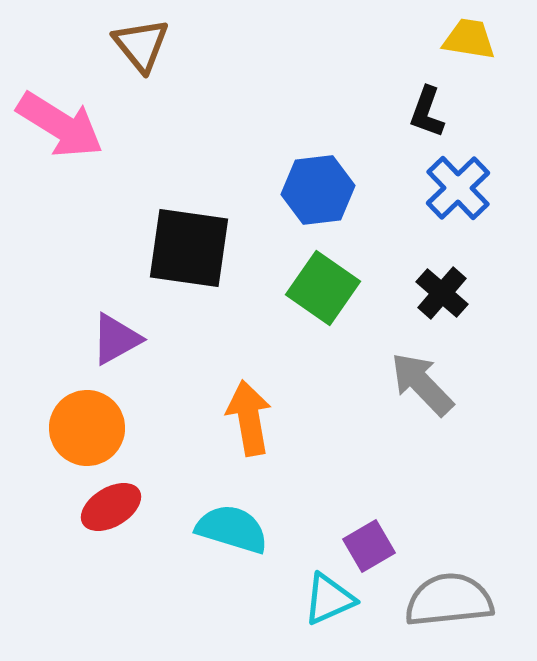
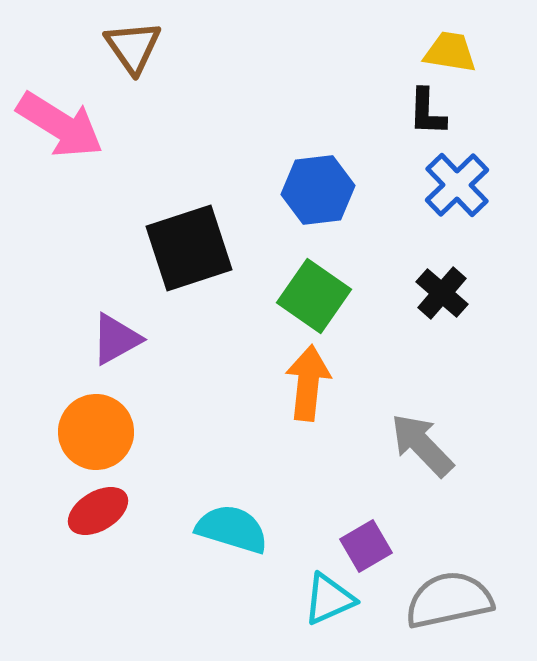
yellow trapezoid: moved 19 px left, 13 px down
brown triangle: moved 8 px left, 2 px down; rotated 4 degrees clockwise
black L-shape: rotated 18 degrees counterclockwise
blue cross: moved 1 px left, 3 px up
black square: rotated 26 degrees counterclockwise
green square: moved 9 px left, 8 px down
gray arrow: moved 61 px down
orange arrow: moved 59 px right, 35 px up; rotated 16 degrees clockwise
orange circle: moved 9 px right, 4 px down
red ellipse: moved 13 px left, 4 px down
purple square: moved 3 px left
gray semicircle: rotated 6 degrees counterclockwise
